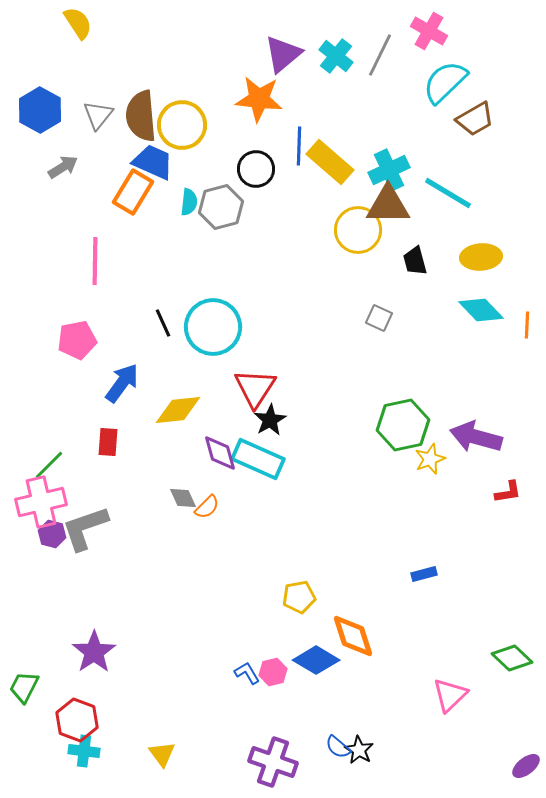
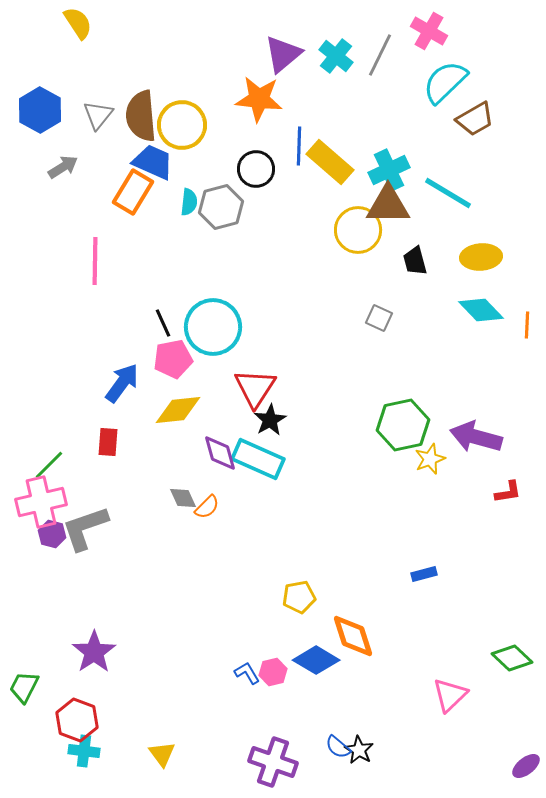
pink pentagon at (77, 340): moved 96 px right, 19 px down
